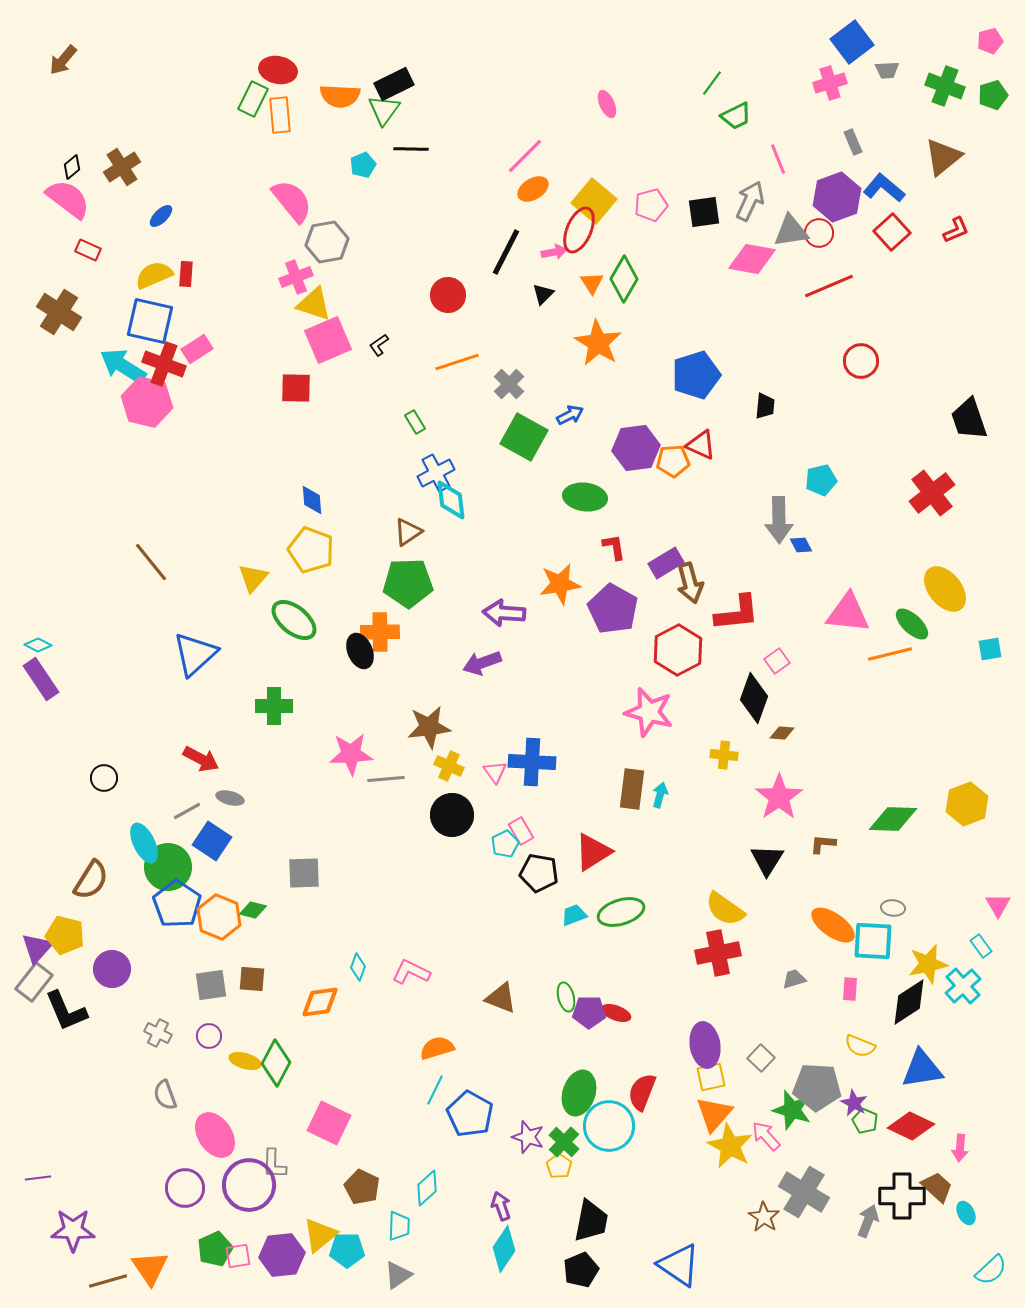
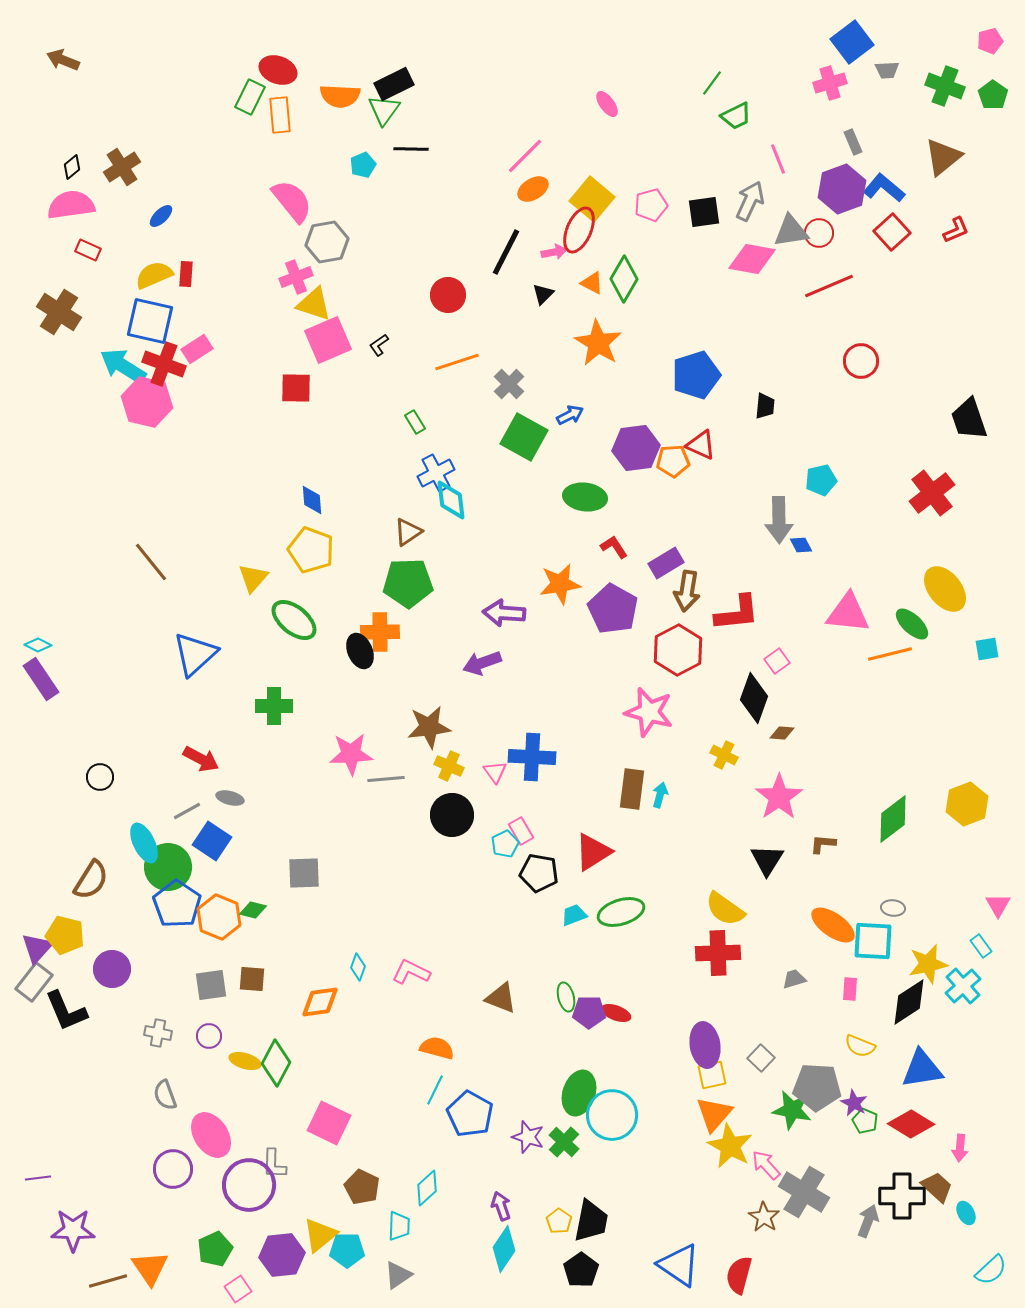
brown arrow at (63, 60): rotated 72 degrees clockwise
red ellipse at (278, 70): rotated 9 degrees clockwise
green pentagon at (993, 95): rotated 20 degrees counterclockwise
green rectangle at (253, 99): moved 3 px left, 2 px up
pink ellipse at (607, 104): rotated 12 degrees counterclockwise
purple hexagon at (837, 197): moved 5 px right, 8 px up
pink semicircle at (68, 199): moved 3 px right, 6 px down; rotated 45 degrees counterclockwise
yellow square at (594, 201): moved 2 px left, 2 px up
orange triangle at (592, 283): rotated 30 degrees counterclockwise
red L-shape at (614, 547): rotated 24 degrees counterclockwise
brown arrow at (690, 583): moved 3 px left, 8 px down; rotated 24 degrees clockwise
cyan square at (990, 649): moved 3 px left
yellow cross at (724, 755): rotated 20 degrees clockwise
blue cross at (532, 762): moved 5 px up
black circle at (104, 778): moved 4 px left, 1 px up
green diamond at (893, 819): rotated 39 degrees counterclockwise
red cross at (718, 953): rotated 9 degrees clockwise
gray cross at (158, 1033): rotated 16 degrees counterclockwise
orange semicircle at (437, 1048): rotated 32 degrees clockwise
yellow square at (711, 1077): moved 1 px right, 2 px up
red semicircle at (642, 1092): moved 97 px right, 183 px down; rotated 6 degrees counterclockwise
green star at (792, 1110): rotated 6 degrees counterclockwise
cyan circle at (609, 1126): moved 3 px right, 11 px up
red diamond at (911, 1126): moved 2 px up; rotated 6 degrees clockwise
pink ellipse at (215, 1135): moved 4 px left
pink arrow at (766, 1136): moved 29 px down
yellow pentagon at (559, 1166): moved 55 px down
purple circle at (185, 1188): moved 12 px left, 19 px up
pink square at (238, 1256): moved 33 px down; rotated 24 degrees counterclockwise
black pentagon at (581, 1270): rotated 12 degrees counterclockwise
